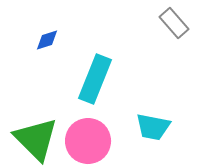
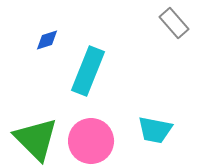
cyan rectangle: moved 7 px left, 8 px up
cyan trapezoid: moved 2 px right, 3 px down
pink circle: moved 3 px right
